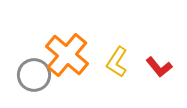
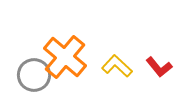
orange cross: moved 2 px left, 2 px down
yellow L-shape: moved 4 px down; rotated 100 degrees clockwise
